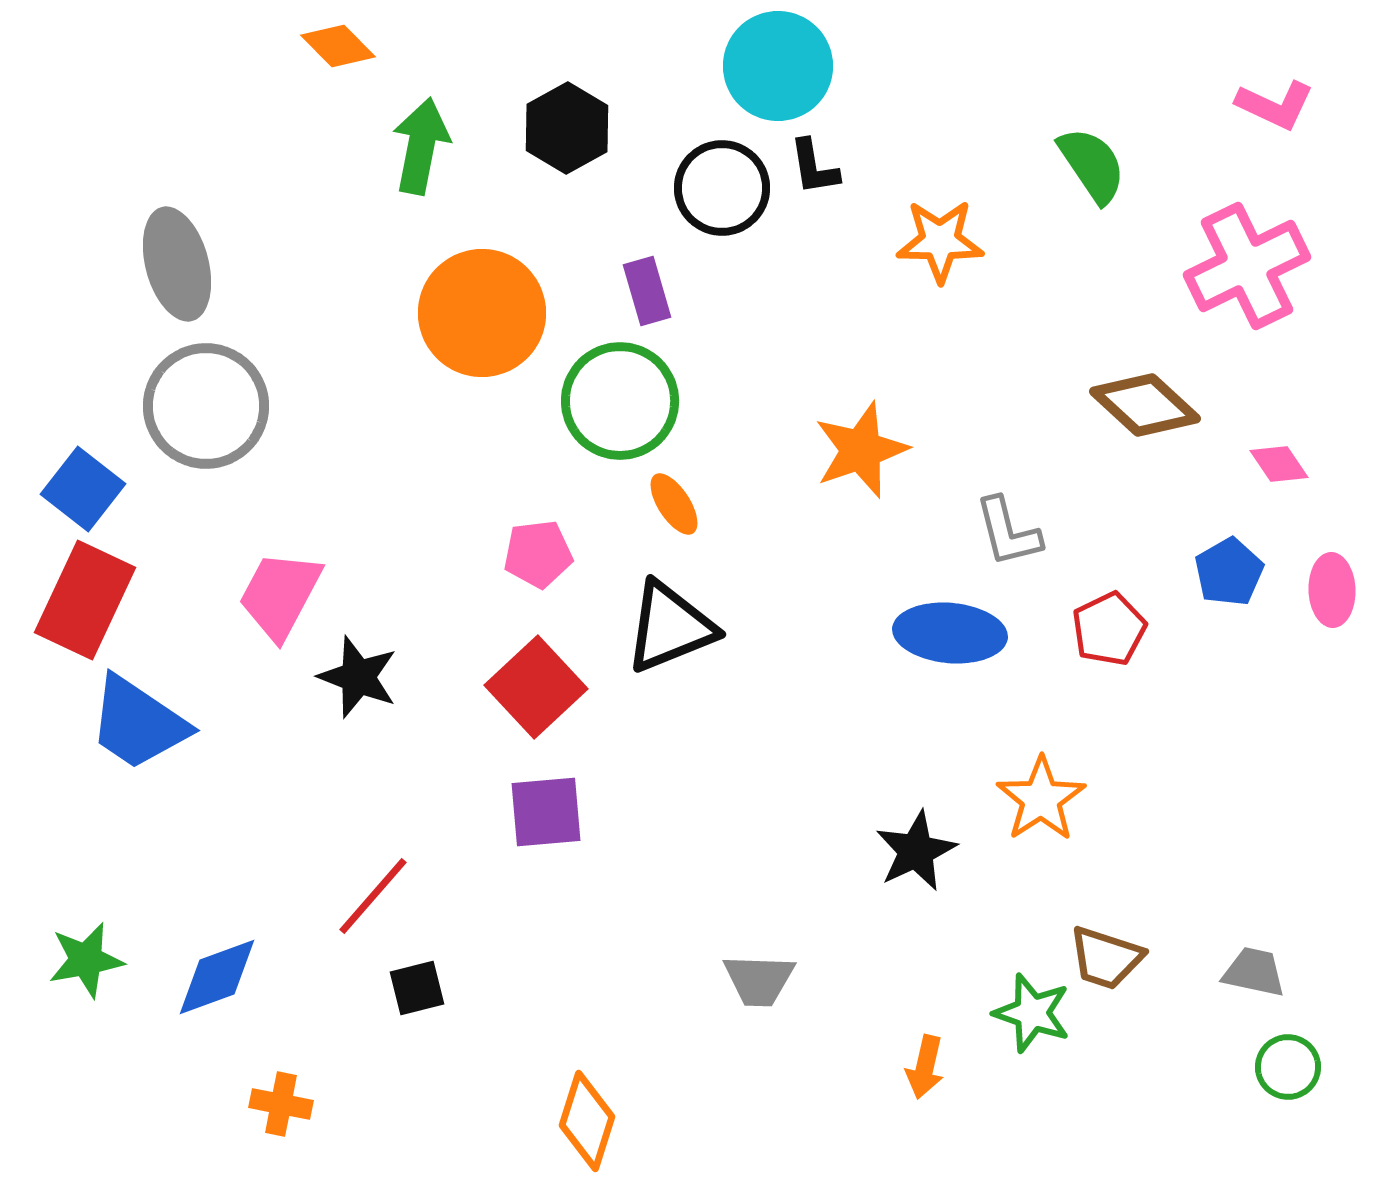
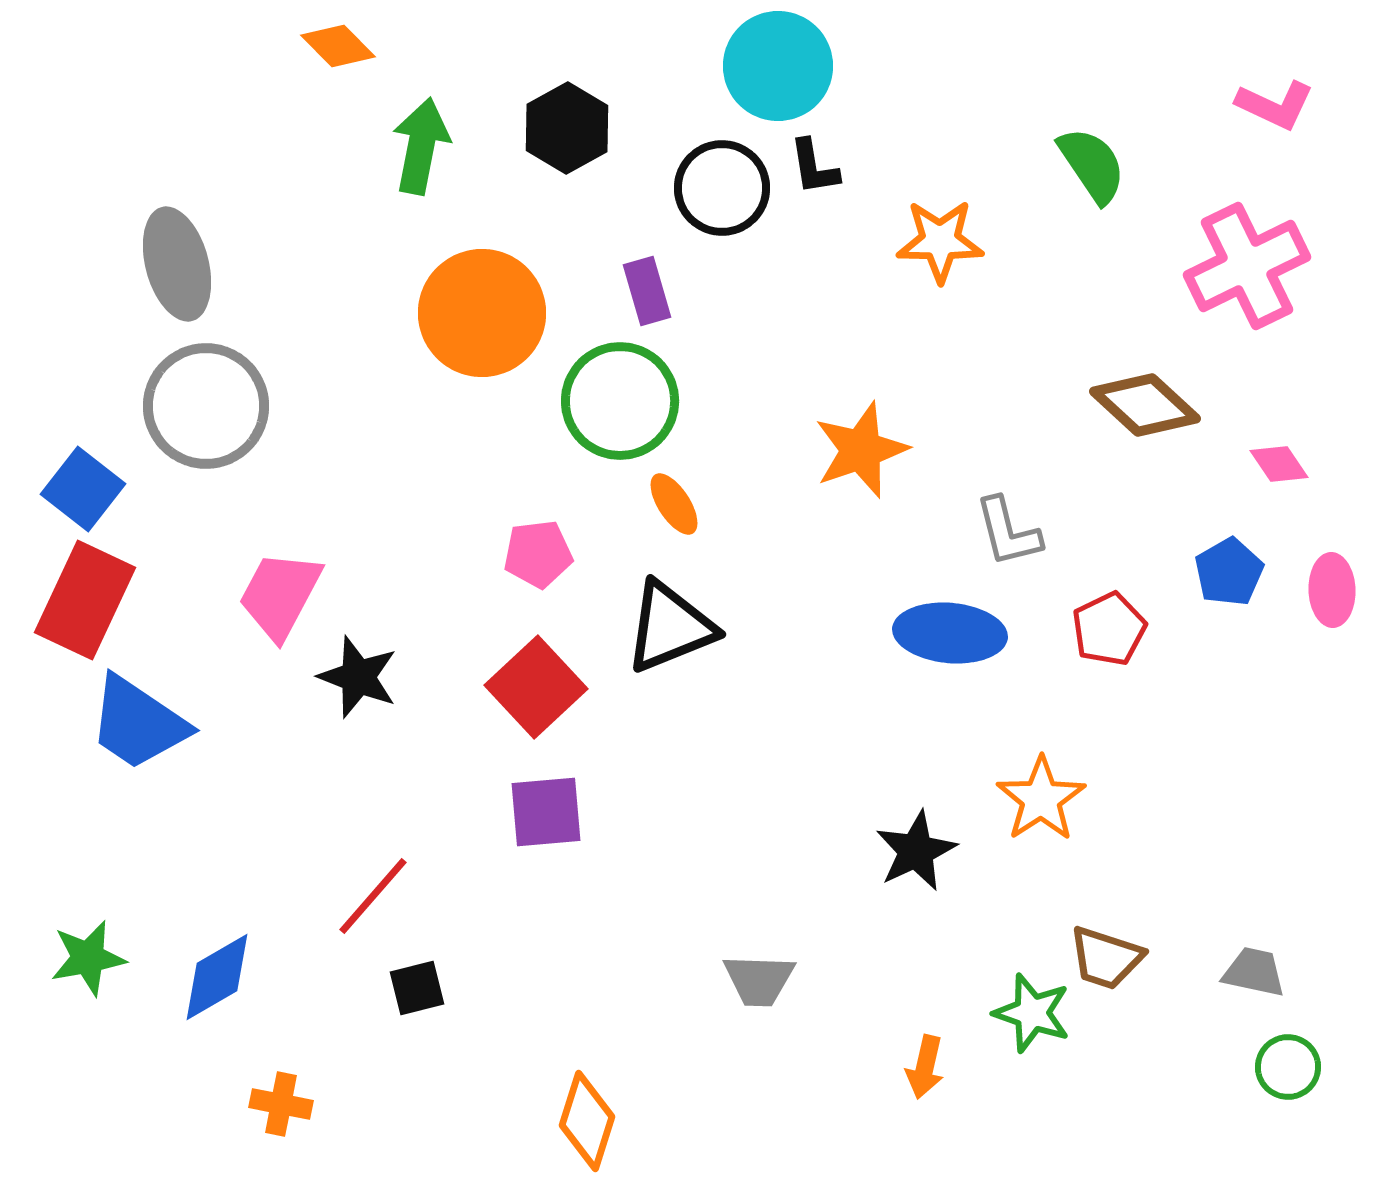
green star at (86, 960): moved 2 px right, 2 px up
blue diamond at (217, 977): rotated 10 degrees counterclockwise
